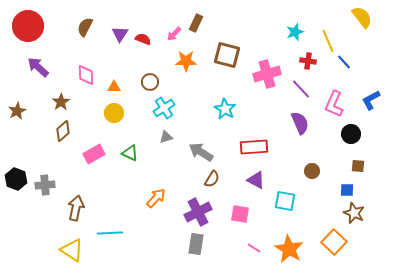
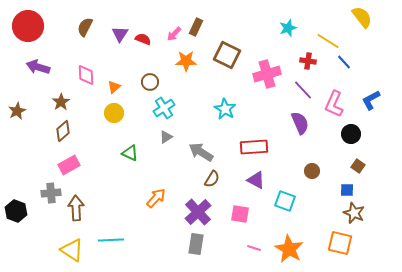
brown rectangle at (196, 23): moved 4 px down
cyan star at (295, 32): moved 7 px left, 4 px up
yellow line at (328, 41): rotated 35 degrees counterclockwise
brown square at (227, 55): rotated 12 degrees clockwise
purple arrow at (38, 67): rotated 25 degrees counterclockwise
orange triangle at (114, 87): rotated 40 degrees counterclockwise
purple line at (301, 89): moved 2 px right, 1 px down
gray triangle at (166, 137): rotated 16 degrees counterclockwise
pink rectangle at (94, 154): moved 25 px left, 11 px down
brown square at (358, 166): rotated 32 degrees clockwise
black hexagon at (16, 179): moved 32 px down
gray cross at (45, 185): moved 6 px right, 8 px down
cyan square at (285, 201): rotated 10 degrees clockwise
brown arrow at (76, 208): rotated 15 degrees counterclockwise
purple cross at (198, 212): rotated 16 degrees counterclockwise
cyan line at (110, 233): moved 1 px right, 7 px down
orange square at (334, 242): moved 6 px right, 1 px down; rotated 30 degrees counterclockwise
pink line at (254, 248): rotated 16 degrees counterclockwise
